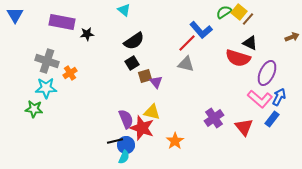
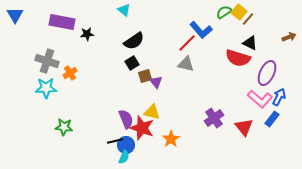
brown arrow: moved 3 px left
green star: moved 30 px right, 18 px down
orange star: moved 4 px left, 2 px up
